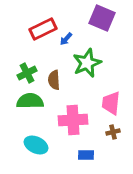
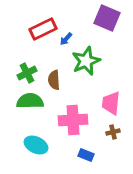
purple square: moved 5 px right
green star: moved 1 px left, 2 px up
blue rectangle: rotated 21 degrees clockwise
